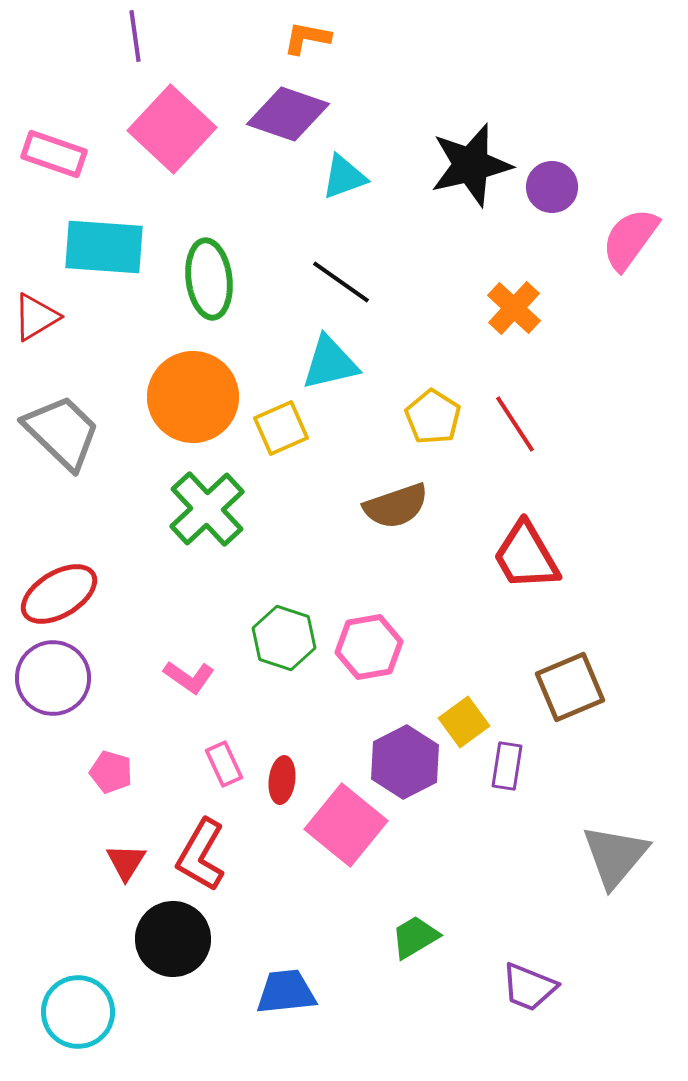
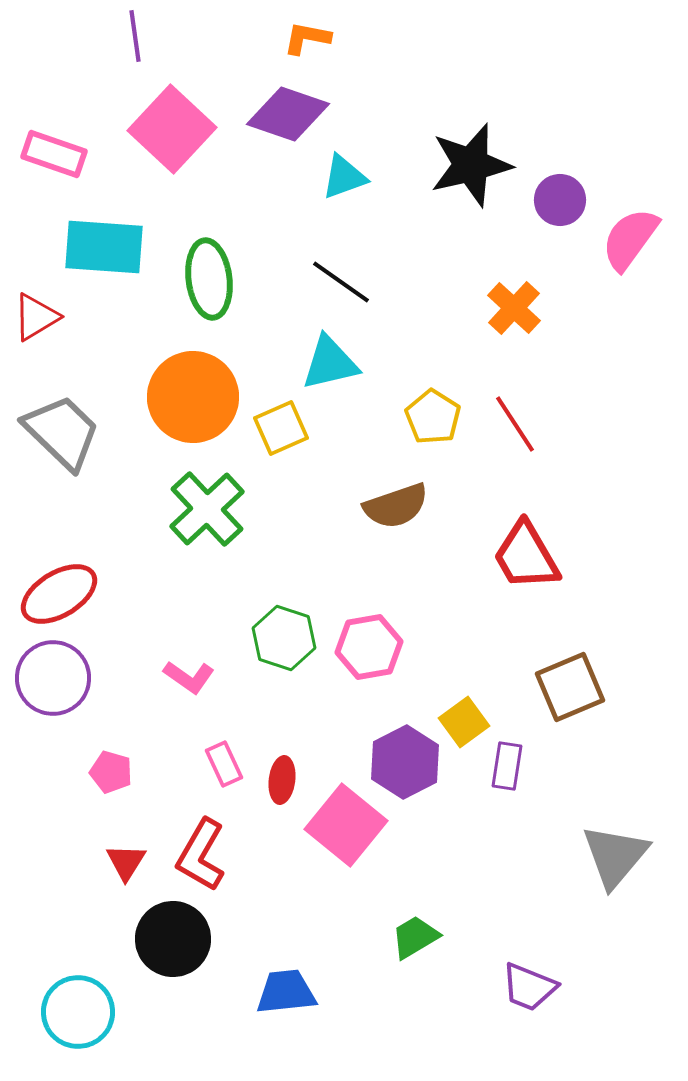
purple circle at (552, 187): moved 8 px right, 13 px down
